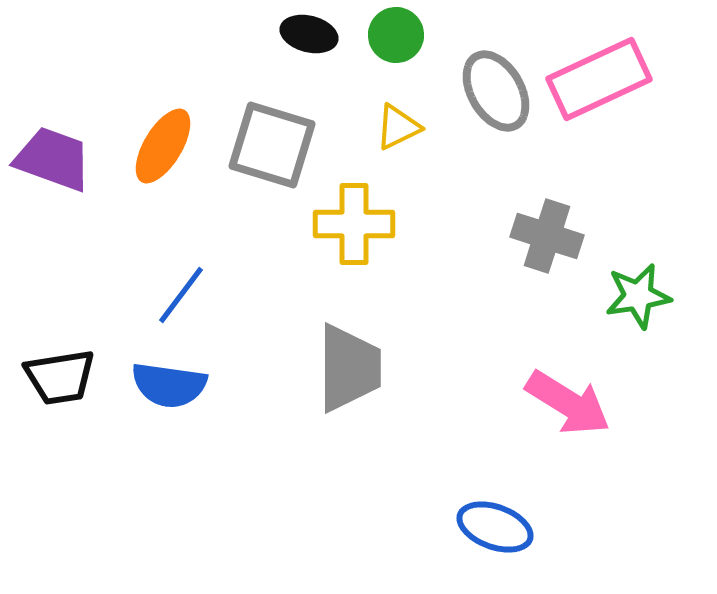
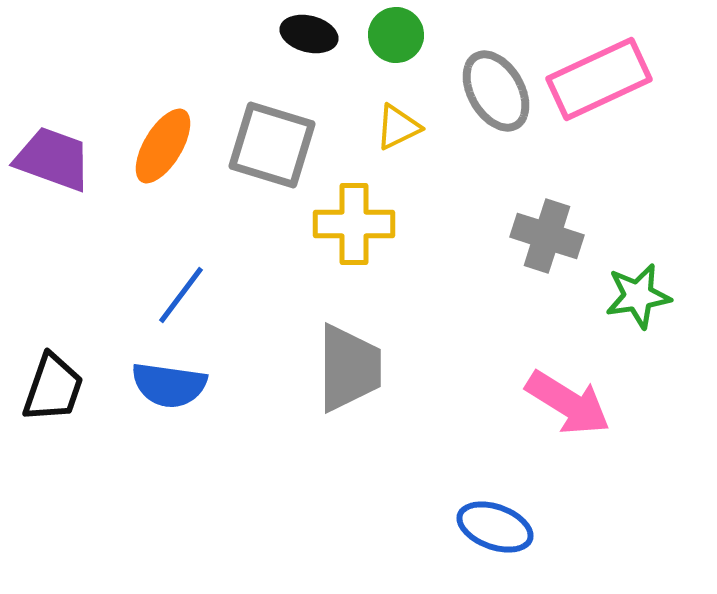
black trapezoid: moved 7 px left, 11 px down; rotated 62 degrees counterclockwise
